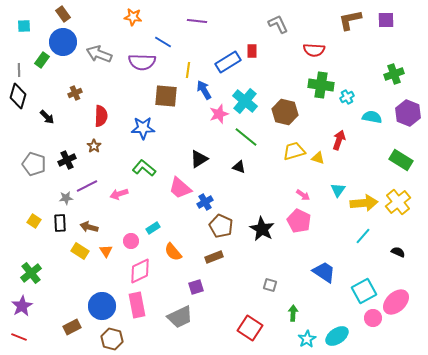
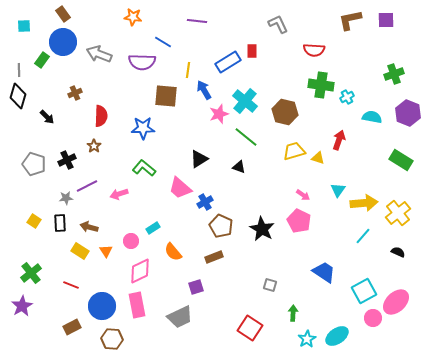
yellow cross at (398, 202): moved 11 px down
red line at (19, 337): moved 52 px right, 52 px up
brown hexagon at (112, 339): rotated 10 degrees counterclockwise
